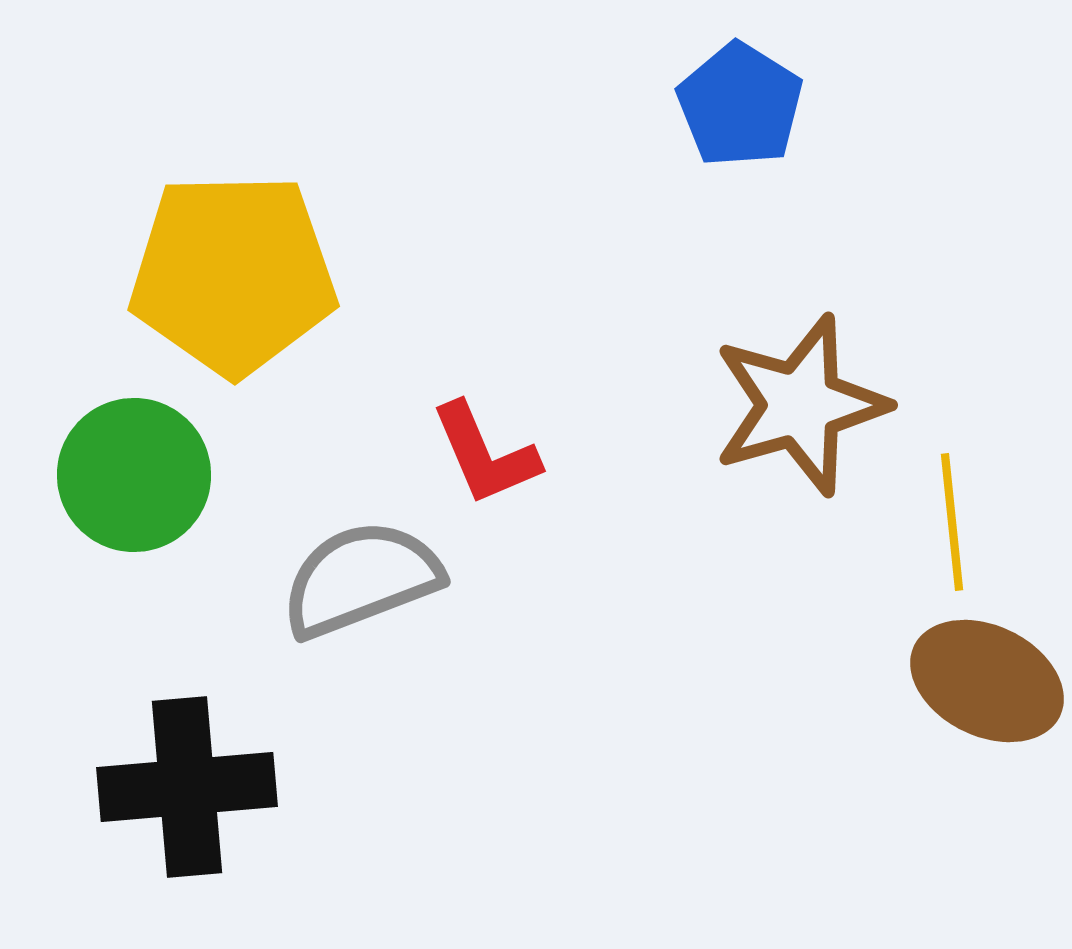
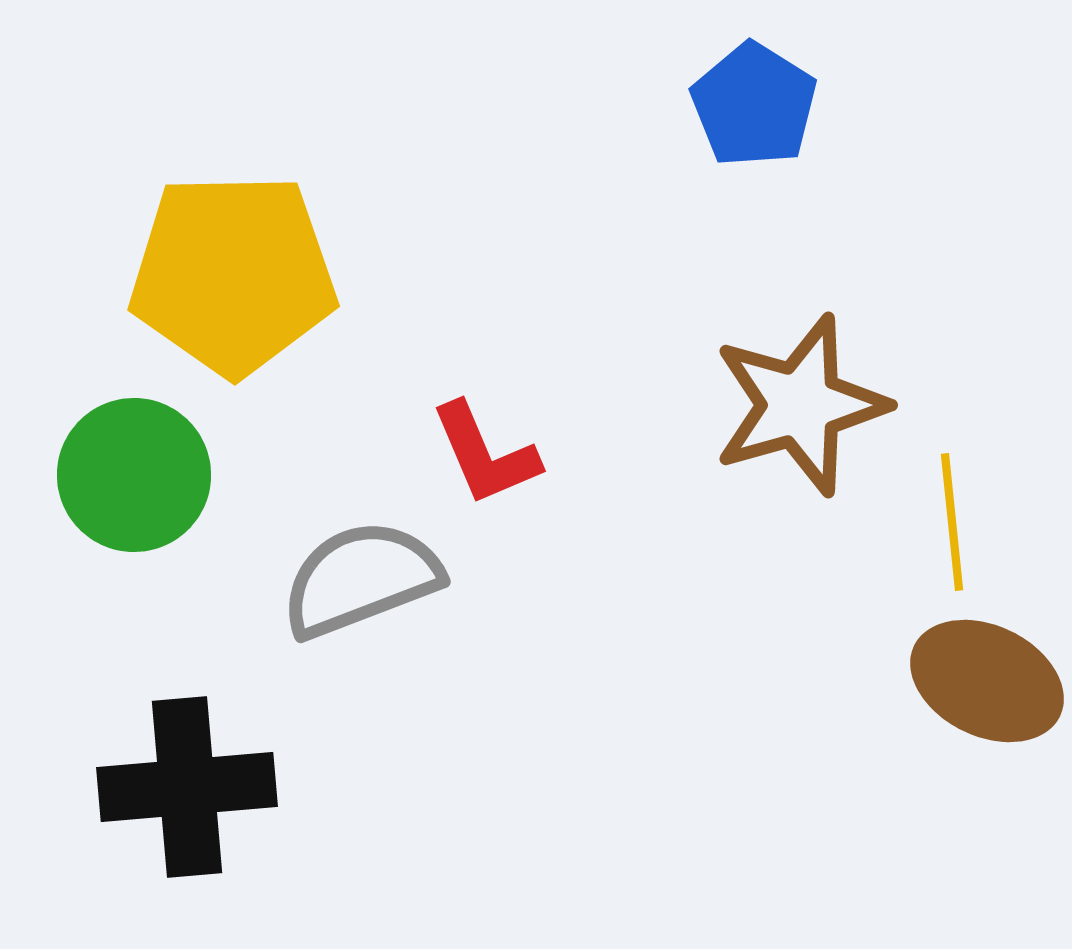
blue pentagon: moved 14 px right
